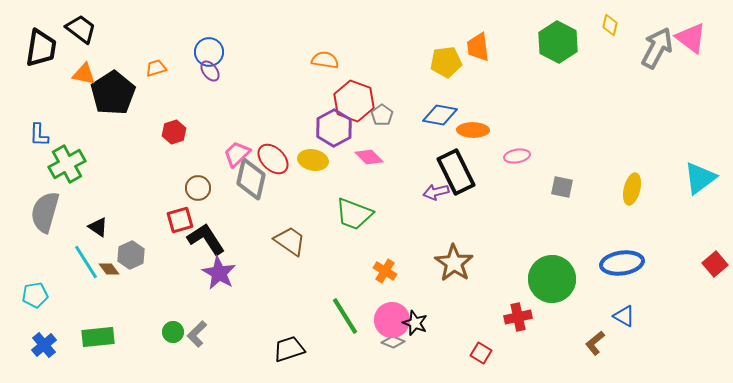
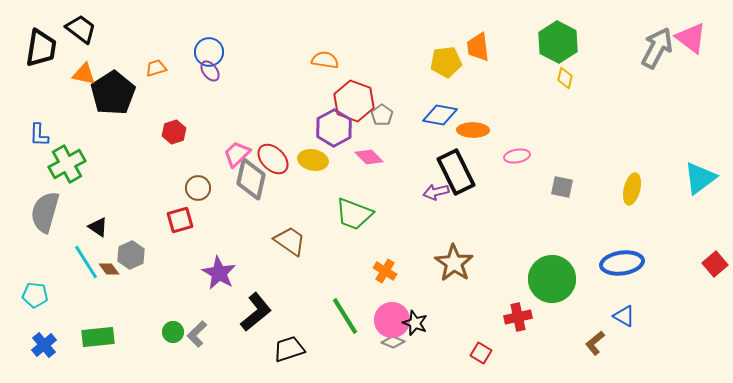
yellow diamond at (610, 25): moved 45 px left, 53 px down
black L-shape at (206, 239): moved 50 px right, 73 px down; rotated 84 degrees clockwise
cyan pentagon at (35, 295): rotated 15 degrees clockwise
